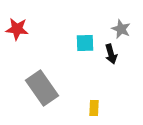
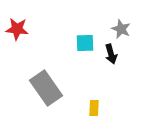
gray rectangle: moved 4 px right
